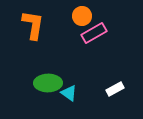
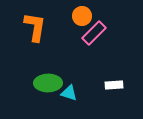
orange L-shape: moved 2 px right, 2 px down
pink rectangle: rotated 15 degrees counterclockwise
white rectangle: moved 1 px left, 4 px up; rotated 24 degrees clockwise
cyan triangle: rotated 18 degrees counterclockwise
